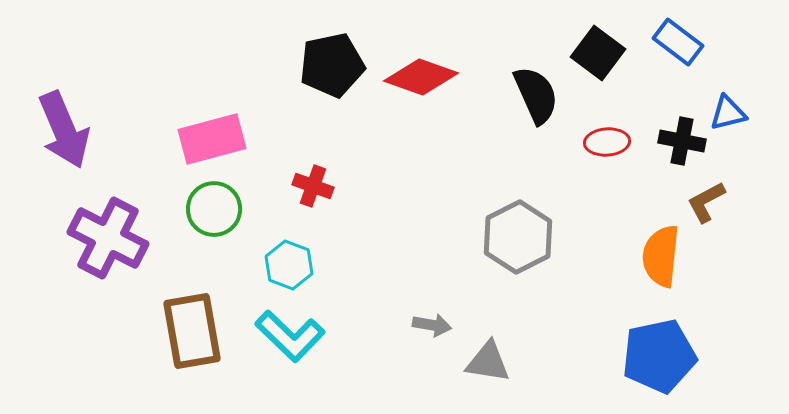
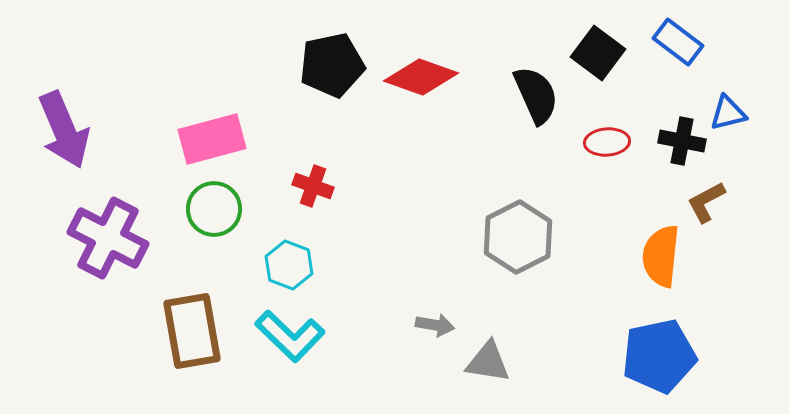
gray arrow: moved 3 px right
